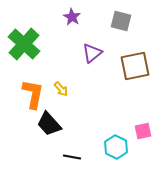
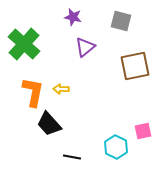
purple star: moved 1 px right; rotated 18 degrees counterclockwise
purple triangle: moved 7 px left, 6 px up
yellow arrow: rotated 133 degrees clockwise
orange L-shape: moved 2 px up
